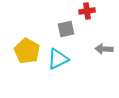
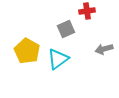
gray square: rotated 12 degrees counterclockwise
gray arrow: rotated 18 degrees counterclockwise
cyan triangle: rotated 10 degrees counterclockwise
